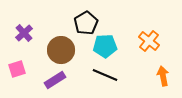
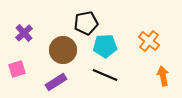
black pentagon: rotated 20 degrees clockwise
brown circle: moved 2 px right
purple rectangle: moved 1 px right, 2 px down
